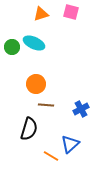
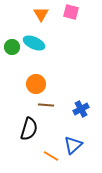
orange triangle: rotated 42 degrees counterclockwise
blue triangle: moved 3 px right, 1 px down
